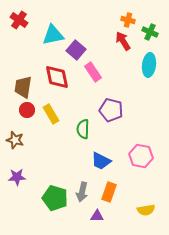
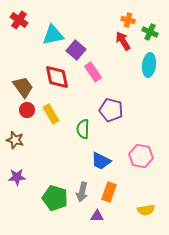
brown trapezoid: rotated 135 degrees clockwise
